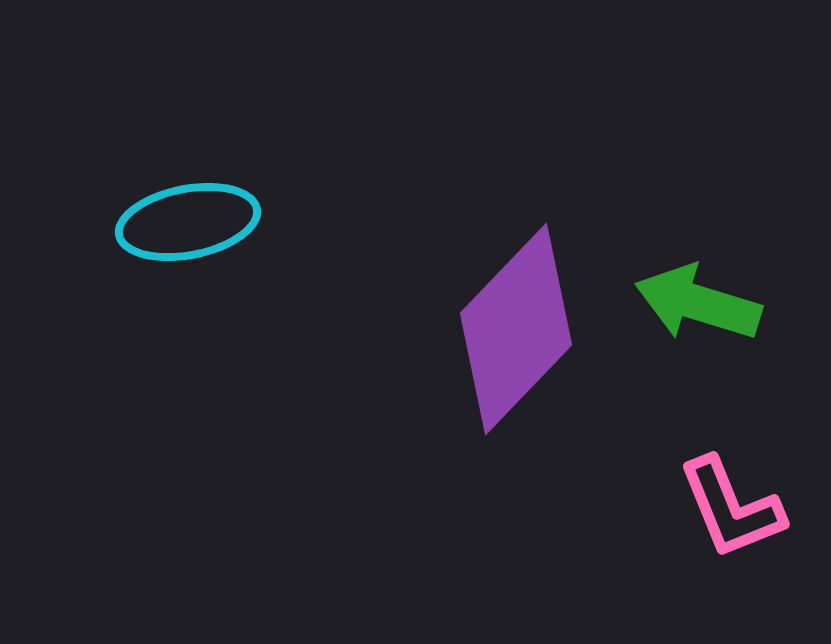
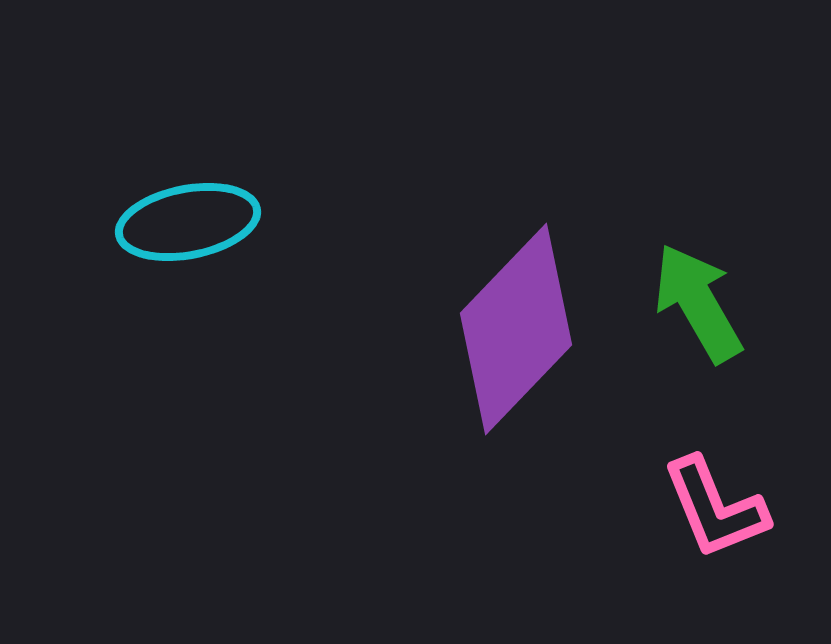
green arrow: rotated 43 degrees clockwise
pink L-shape: moved 16 px left
